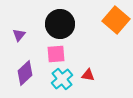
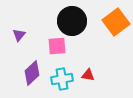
orange square: moved 2 px down; rotated 12 degrees clockwise
black circle: moved 12 px right, 3 px up
pink square: moved 1 px right, 8 px up
purple diamond: moved 7 px right
cyan cross: rotated 30 degrees clockwise
